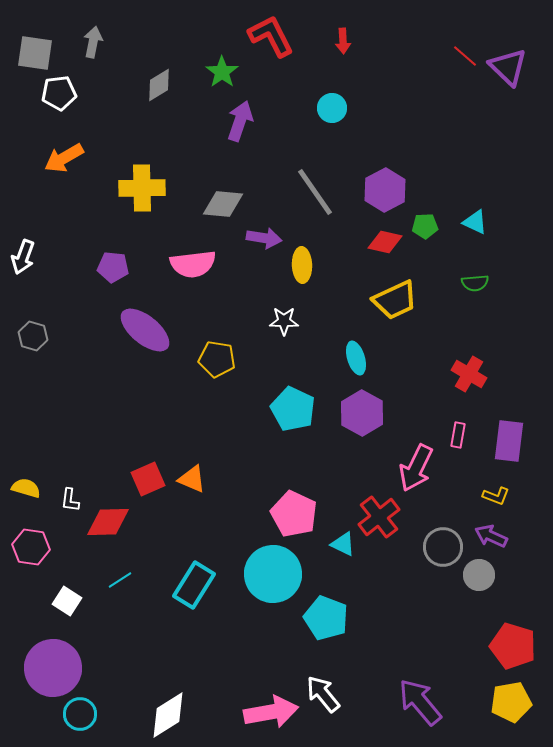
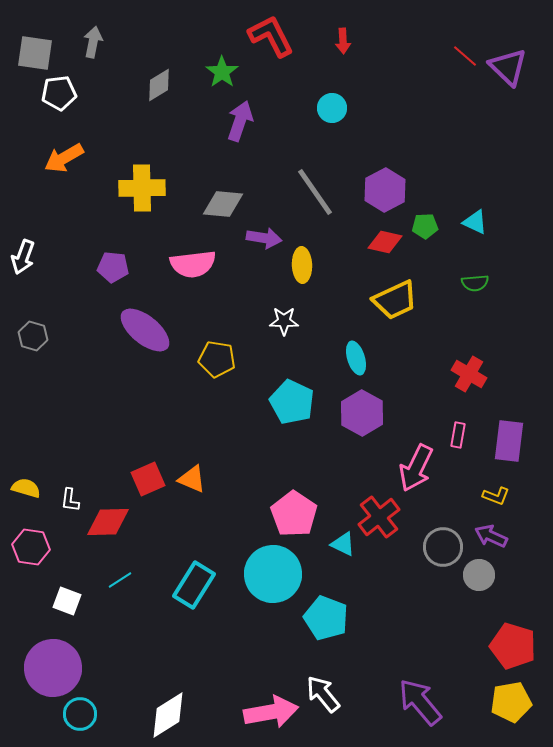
cyan pentagon at (293, 409): moved 1 px left, 7 px up
pink pentagon at (294, 514): rotated 9 degrees clockwise
white square at (67, 601): rotated 12 degrees counterclockwise
